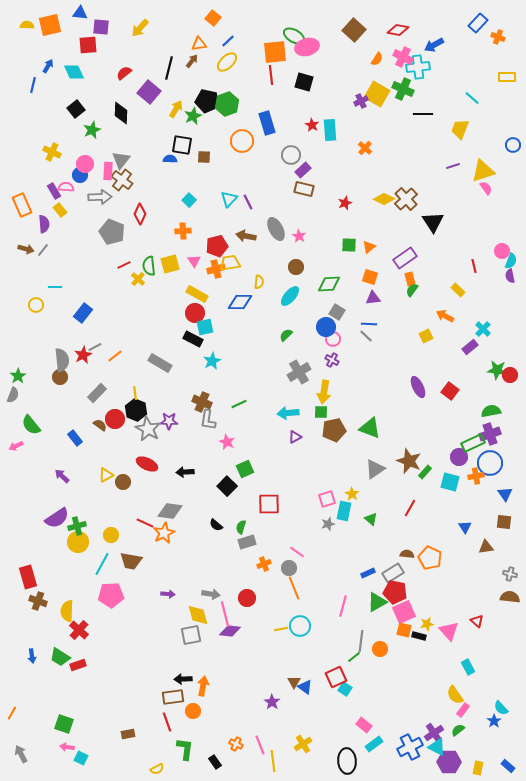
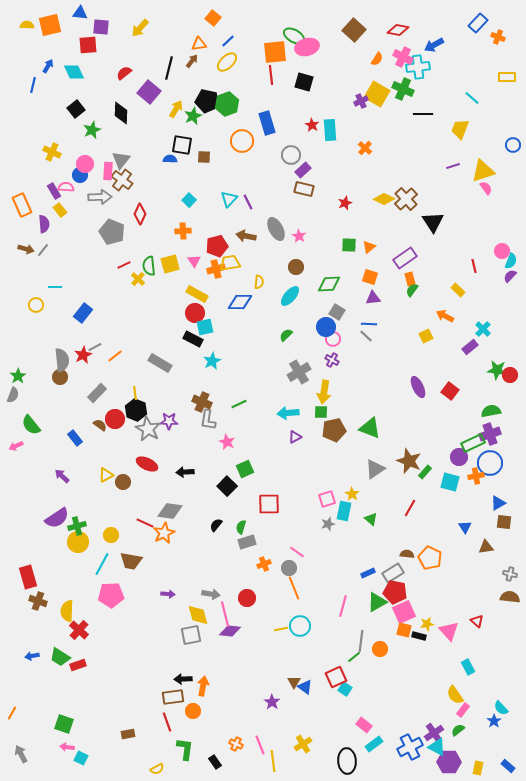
purple semicircle at (510, 276): rotated 56 degrees clockwise
blue triangle at (505, 494): moved 7 px left, 9 px down; rotated 35 degrees clockwise
black semicircle at (216, 525): rotated 88 degrees clockwise
blue arrow at (32, 656): rotated 88 degrees clockwise
